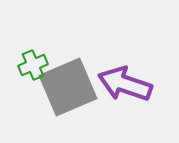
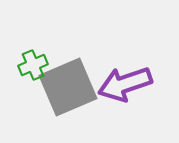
purple arrow: rotated 38 degrees counterclockwise
